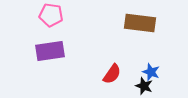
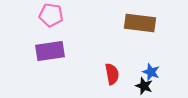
red semicircle: rotated 45 degrees counterclockwise
